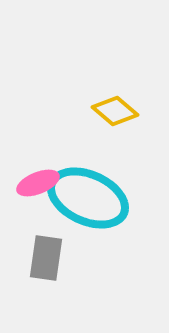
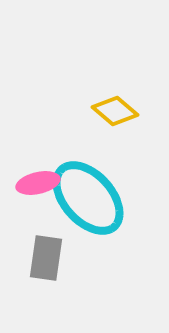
pink ellipse: rotated 9 degrees clockwise
cyan ellipse: rotated 24 degrees clockwise
